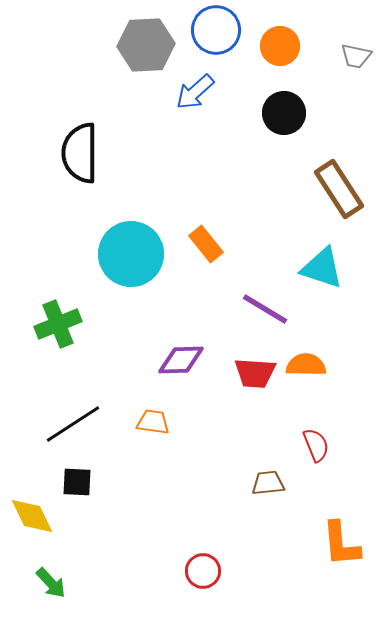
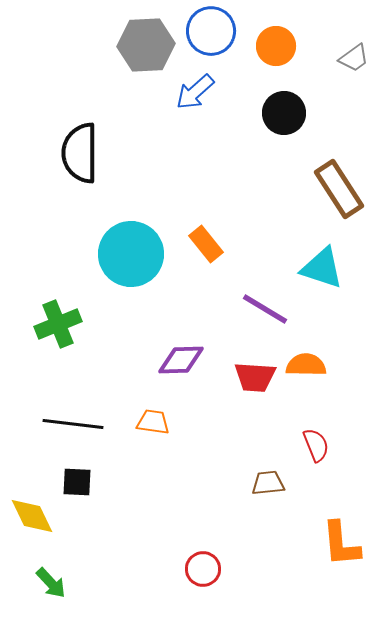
blue circle: moved 5 px left, 1 px down
orange circle: moved 4 px left
gray trapezoid: moved 2 px left, 2 px down; rotated 48 degrees counterclockwise
red trapezoid: moved 4 px down
black line: rotated 40 degrees clockwise
red circle: moved 2 px up
